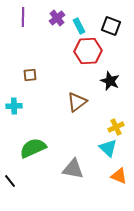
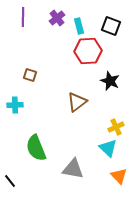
cyan rectangle: rotated 14 degrees clockwise
brown square: rotated 24 degrees clockwise
cyan cross: moved 1 px right, 1 px up
green semicircle: moved 3 px right; rotated 88 degrees counterclockwise
orange triangle: rotated 24 degrees clockwise
